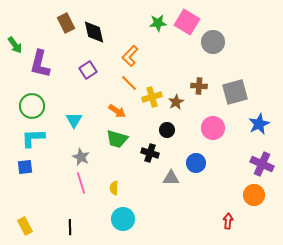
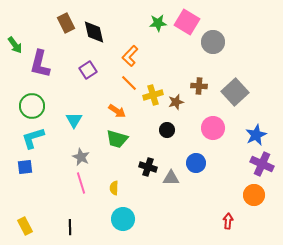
gray square: rotated 28 degrees counterclockwise
yellow cross: moved 1 px right, 2 px up
brown star: rotated 14 degrees clockwise
blue star: moved 3 px left, 11 px down
cyan L-shape: rotated 15 degrees counterclockwise
black cross: moved 2 px left, 14 px down
